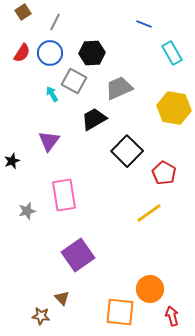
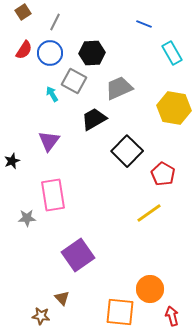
red semicircle: moved 2 px right, 3 px up
red pentagon: moved 1 px left, 1 px down
pink rectangle: moved 11 px left
gray star: moved 7 px down; rotated 12 degrees clockwise
